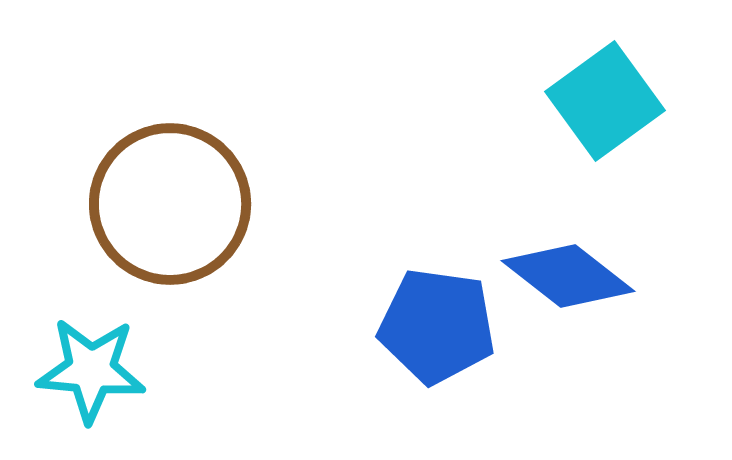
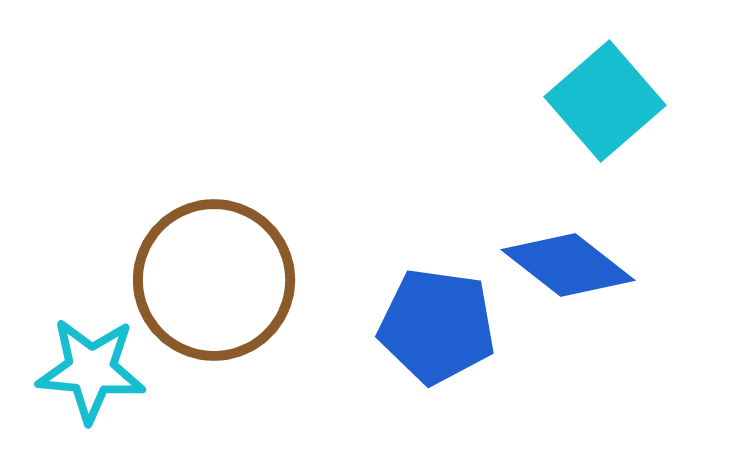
cyan square: rotated 5 degrees counterclockwise
brown circle: moved 44 px right, 76 px down
blue diamond: moved 11 px up
